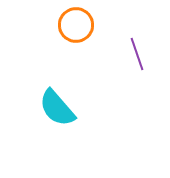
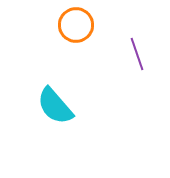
cyan semicircle: moved 2 px left, 2 px up
